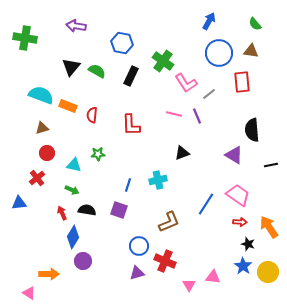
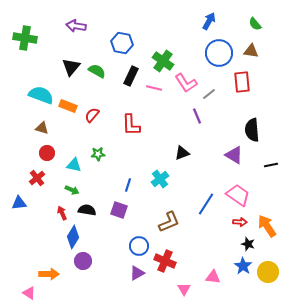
pink line at (174, 114): moved 20 px left, 26 px up
red semicircle at (92, 115): rotated 35 degrees clockwise
brown triangle at (42, 128): rotated 32 degrees clockwise
cyan cross at (158, 180): moved 2 px right, 1 px up; rotated 24 degrees counterclockwise
orange arrow at (269, 227): moved 2 px left, 1 px up
purple triangle at (137, 273): rotated 14 degrees counterclockwise
pink triangle at (189, 285): moved 5 px left, 4 px down
